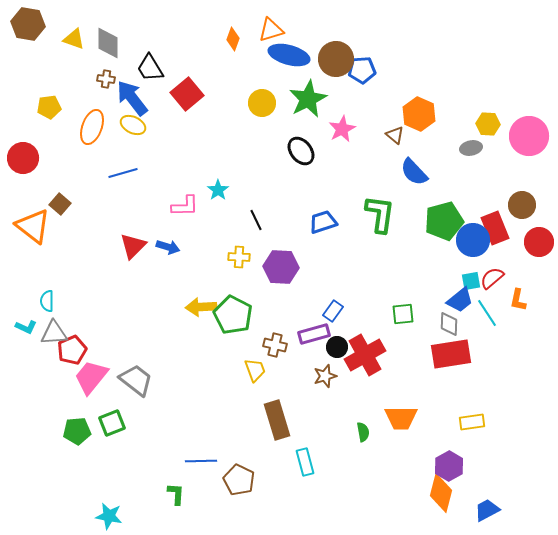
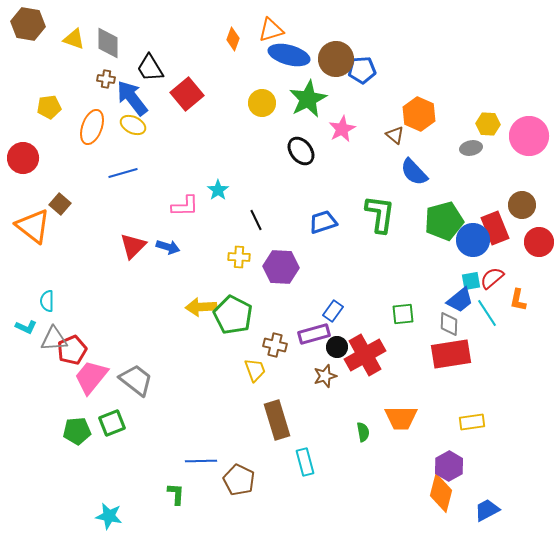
gray triangle at (54, 333): moved 6 px down
